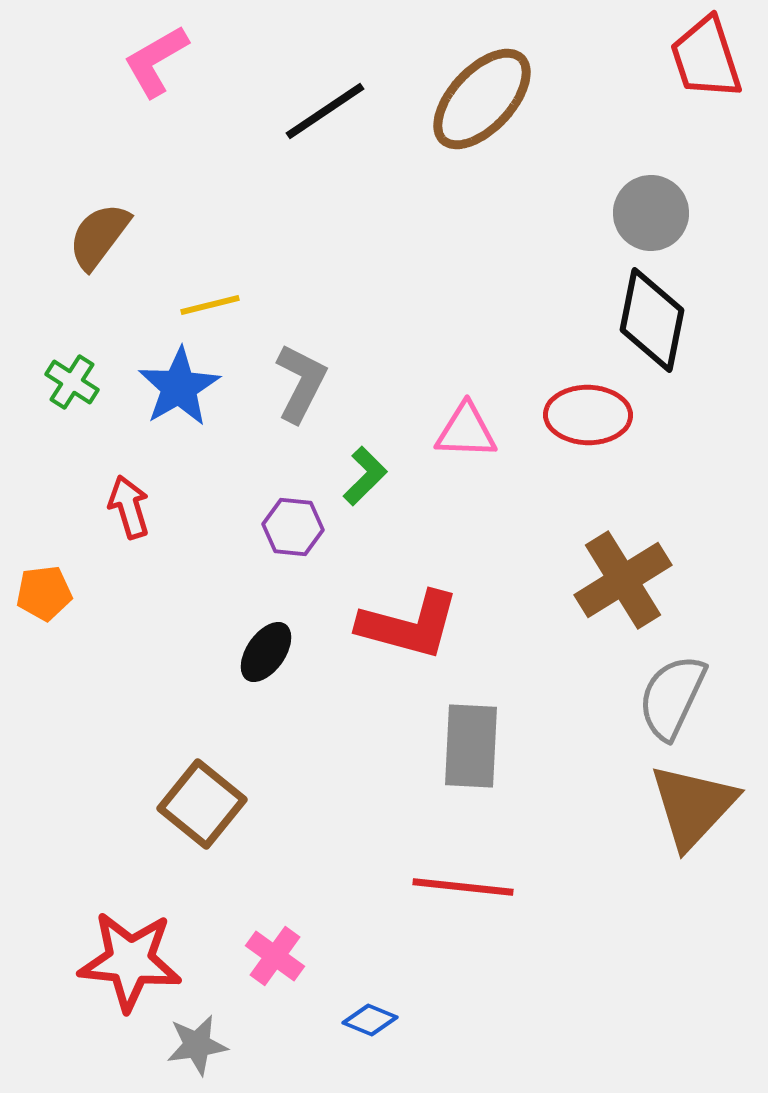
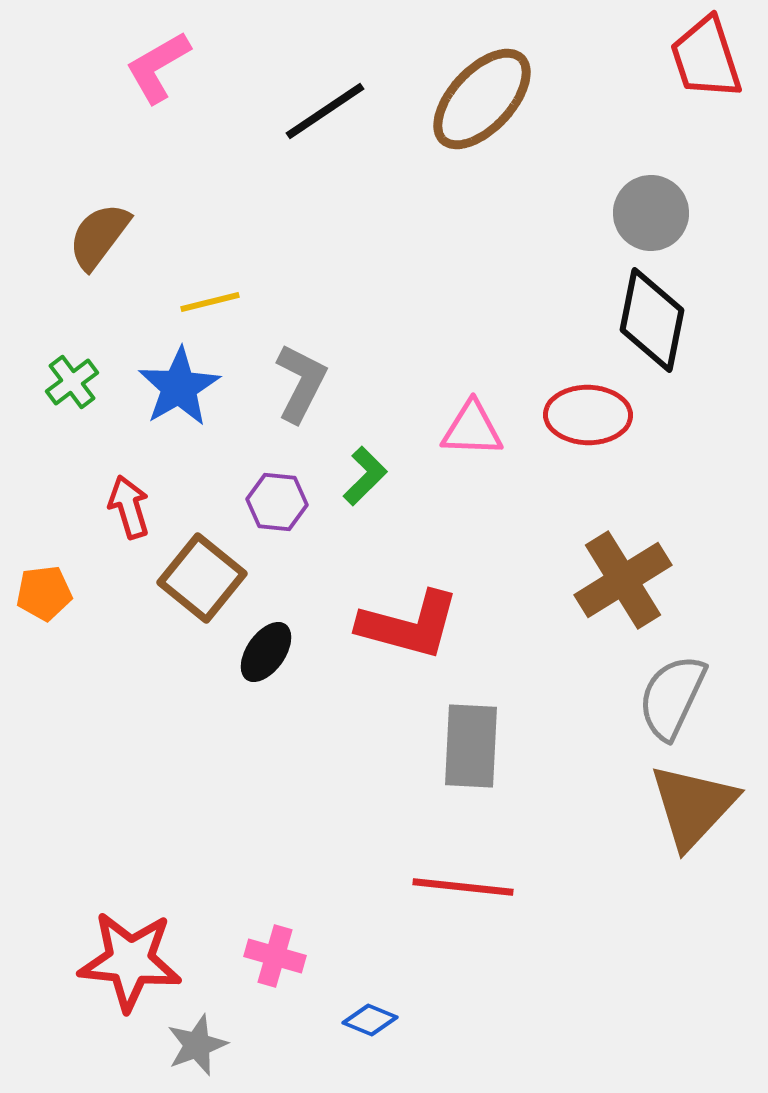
pink L-shape: moved 2 px right, 6 px down
yellow line: moved 3 px up
green cross: rotated 20 degrees clockwise
pink triangle: moved 6 px right, 2 px up
purple hexagon: moved 16 px left, 25 px up
brown square: moved 226 px up
pink cross: rotated 20 degrees counterclockwise
gray star: rotated 12 degrees counterclockwise
